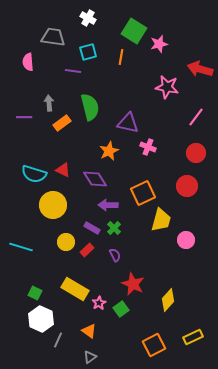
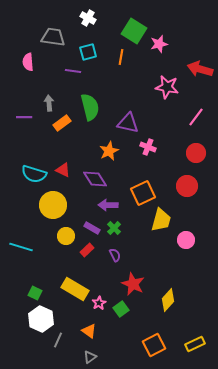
yellow circle at (66, 242): moved 6 px up
yellow rectangle at (193, 337): moved 2 px right, 7 px down
